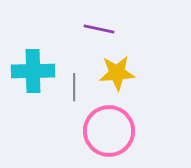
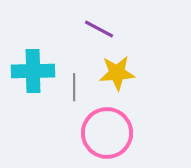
purple line: rotated 16 degrees clockwise
pink circle: moved 2 px left, 2 px down
